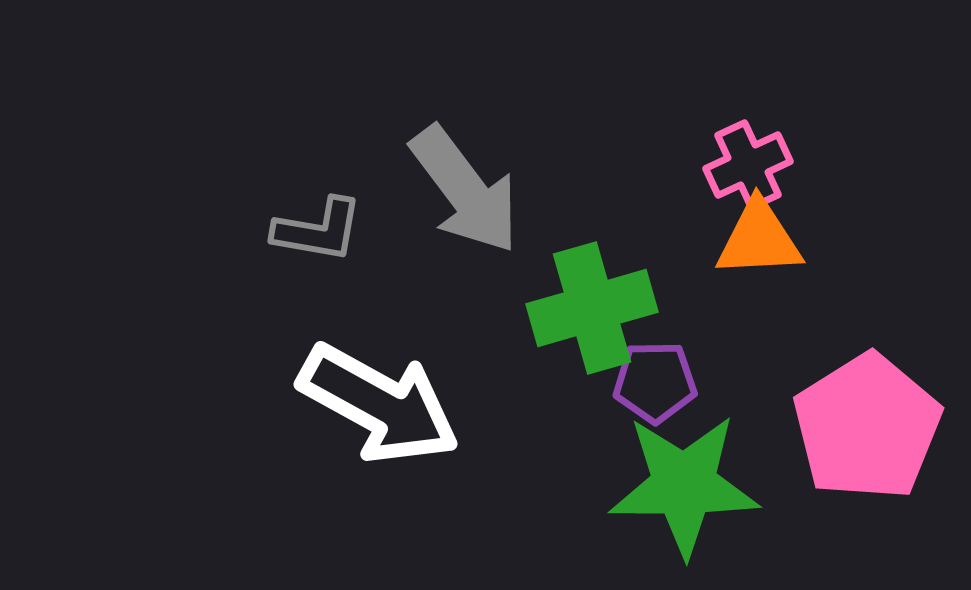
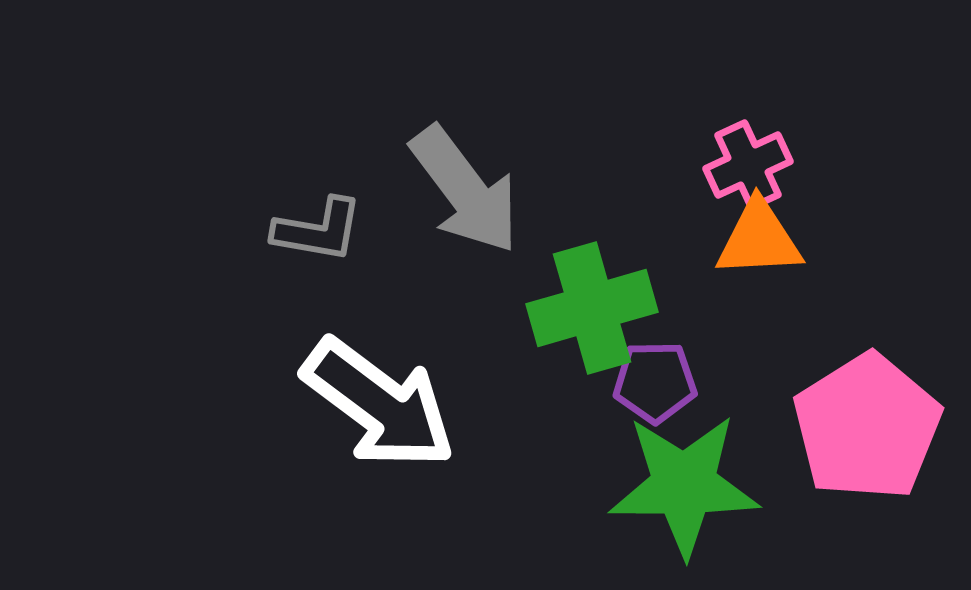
white arrow: rotated 8 degrees clockwise
